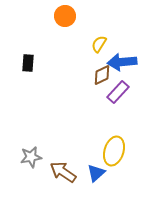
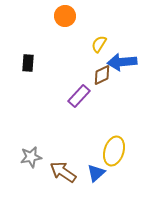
purple rectangle: moved 39 px left, 4 px down
